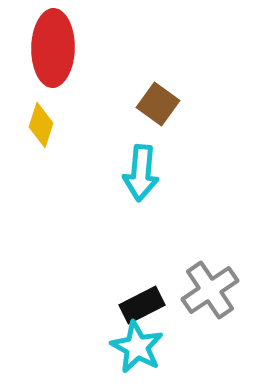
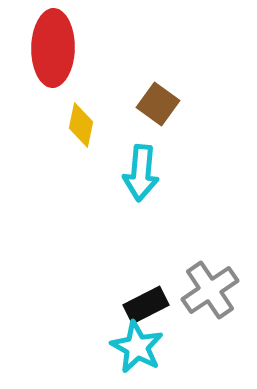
yellow diamond: moved 40 px right; rotated 6 degrees counterclockwise
black rectangle: moved 4 px right
